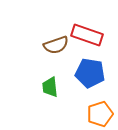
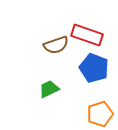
blue pentagon: moved 4 px right, 5 px up; rotated 12 degrees clockwise
green trapezoid: moved 1 px left, 2 px down; rotated 70 degrees clockwise
